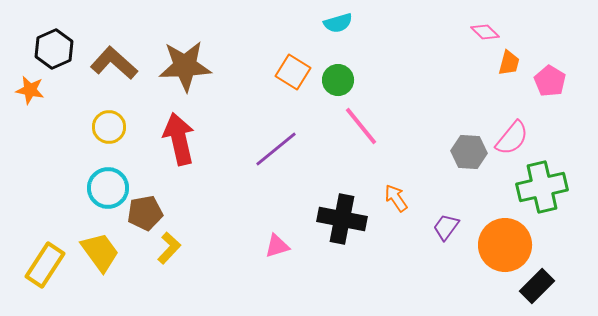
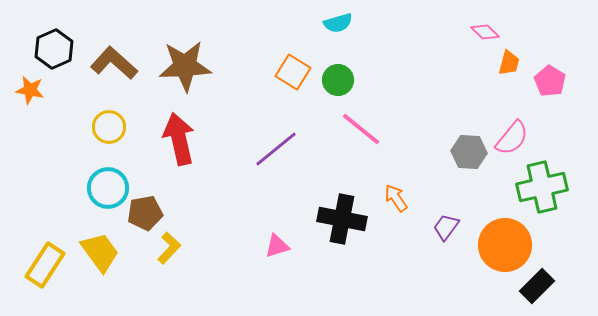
pink line: moved 3 px down; rotated 12 degrees counterclockwise
